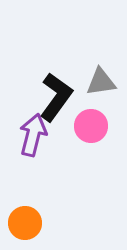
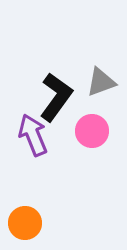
gray triangle: rotated 12 degrees counterclockwise
pink circle: moved 1 px right, 5 px down
purple arrow: rotated 36 degrees counterclockwise
